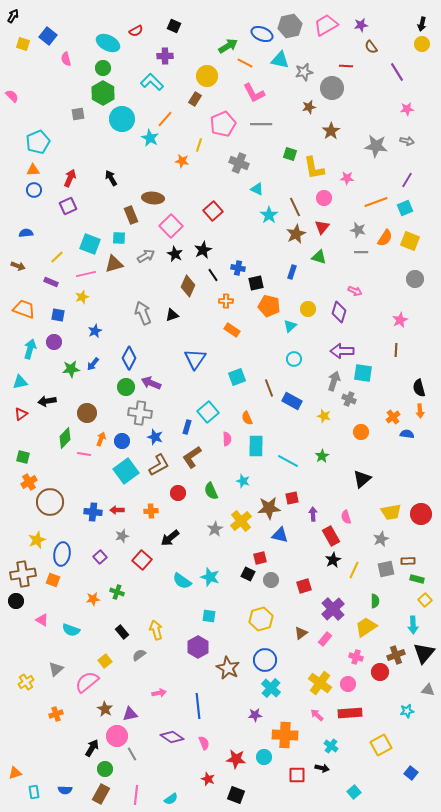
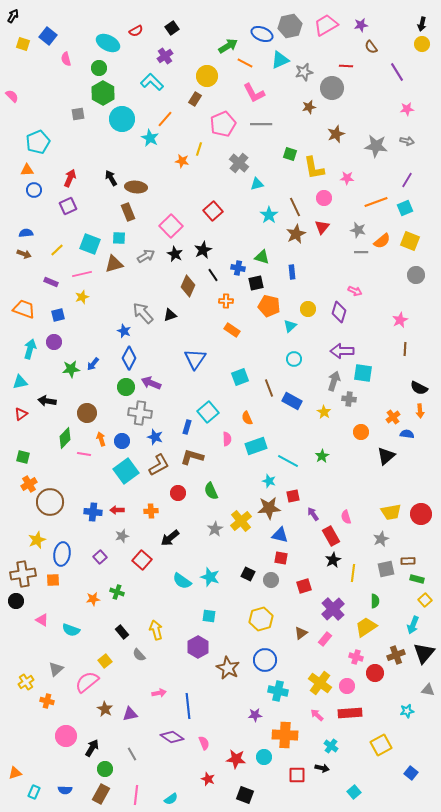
black square at (174, 26): moved 2 px left, 2 px down; rotated 32 degrees clockwise
purple cross at (165, 56): rotated 35 degrees counterclockwise
cyan triangle at (280, 60): rotated 36 degrees counterclockwise
green circle at (103, 68): moved 4 px left
brown star at (331, 131): moved 5 px right, 3 px down; rotated 12 degrees clockwise
yellow line at (199, 145): moved 4 px down
gray cross at (239, 163): rotated 18 degrees clockwise
orange triangle at (33, 170): moved 6 px left
cyan triangle at (257, 189): moved 5 px up; rotated 40 degrees counterclockwise
brown ellipse at (153, 198): moved 17 px left, 11 px up
brown rectangle at (131, 215): moved 3 px left, 3 px up
orange semicircle at (385, 238): moved 3 px left, 3 px down; rotated 18 degrees clockwise
yellow line at (57, 257): moved 7 px up
green triangle at (319, 257): moved 57 px left
brown arrow at (18, 266): moved 6 px right, 12 px up
blue rectangle at (292, 272): rotated 24 degrees counterclockwise
pink line at (86, 274): moved 4 px left
gray circle at (415, 279): moved 1 px right, 4 px up
gray arrow at (143, 313): rotated 20 degrees counterclockwise
blue square at (58, 315): rotated 24 degrees counterclockwise
black triangle at (172, 315): moved 2 px left
blue star at (95, 331): moved 29 px right; rotated 24 degrees counterclockwise
brown line at (396, 350): moved 9 px right, 1 px up
cyan square at (237, 377): moved 3 px right
black semicircle at (419, 388): rotated 48 degrees counterclockwise
gray cross at (349, 399): rotated 16 degrees counterclockwise
black arrow at (47, 401): rotated 18 degrees clockwise
yellow star at (324, 416): moved 4 px up; rotated 16 degrees clockwise
orange arrow at (101, 439): rotated 40 degrees counterclockwise
cyan rectangle at (256, 446): rotated 70 degrees clockwise
brown L-shape at (192, 457): rotated 50 degrees clockwise
black triangle at (362, 479): moved 24 px right, 23 px up
cyan star at (243, 481): moved 26 px right
orange cross at (29, 482): moved 2 px down
red square at (292, 498): moved 1 px right, 2 px up
purple arrow at (313, 514): rotated 32 degrees counterclockwise
red square at (260, 558): moved 21 px right; rotated 24 degrees clockwise
yellow line at (354, 570): moved 1 px left, 3 px down; rotated 18 degrees counterclockwise
orange square at (53, 580): rotated 24 degrees counterclockwise
cyan arrow at (413, 625): rotated 24 degrees clockwise
gray semicircle at (139, 655): rotated 96 degrees counterclockwise
red circle at (380, 672): moved 5 px left, 1 px down
pink circle at (348, 684): moved 1 px left, 2 px down
cyan cross at (271, 688): moved 7 px right, 3 px down; rotated 30 degrees counterclockwise
blue line at (198, 706): moved 10 px left
orange cross at (56, 714): moved 9 px left, 13 px up; rotated 32 degrees clockwise
pink circle at (117, 736): moved 51 px left
cyan rectangle at (34, 792): rotated 32 degrees clockwise
black square at (236, 795): moved 9 px right
